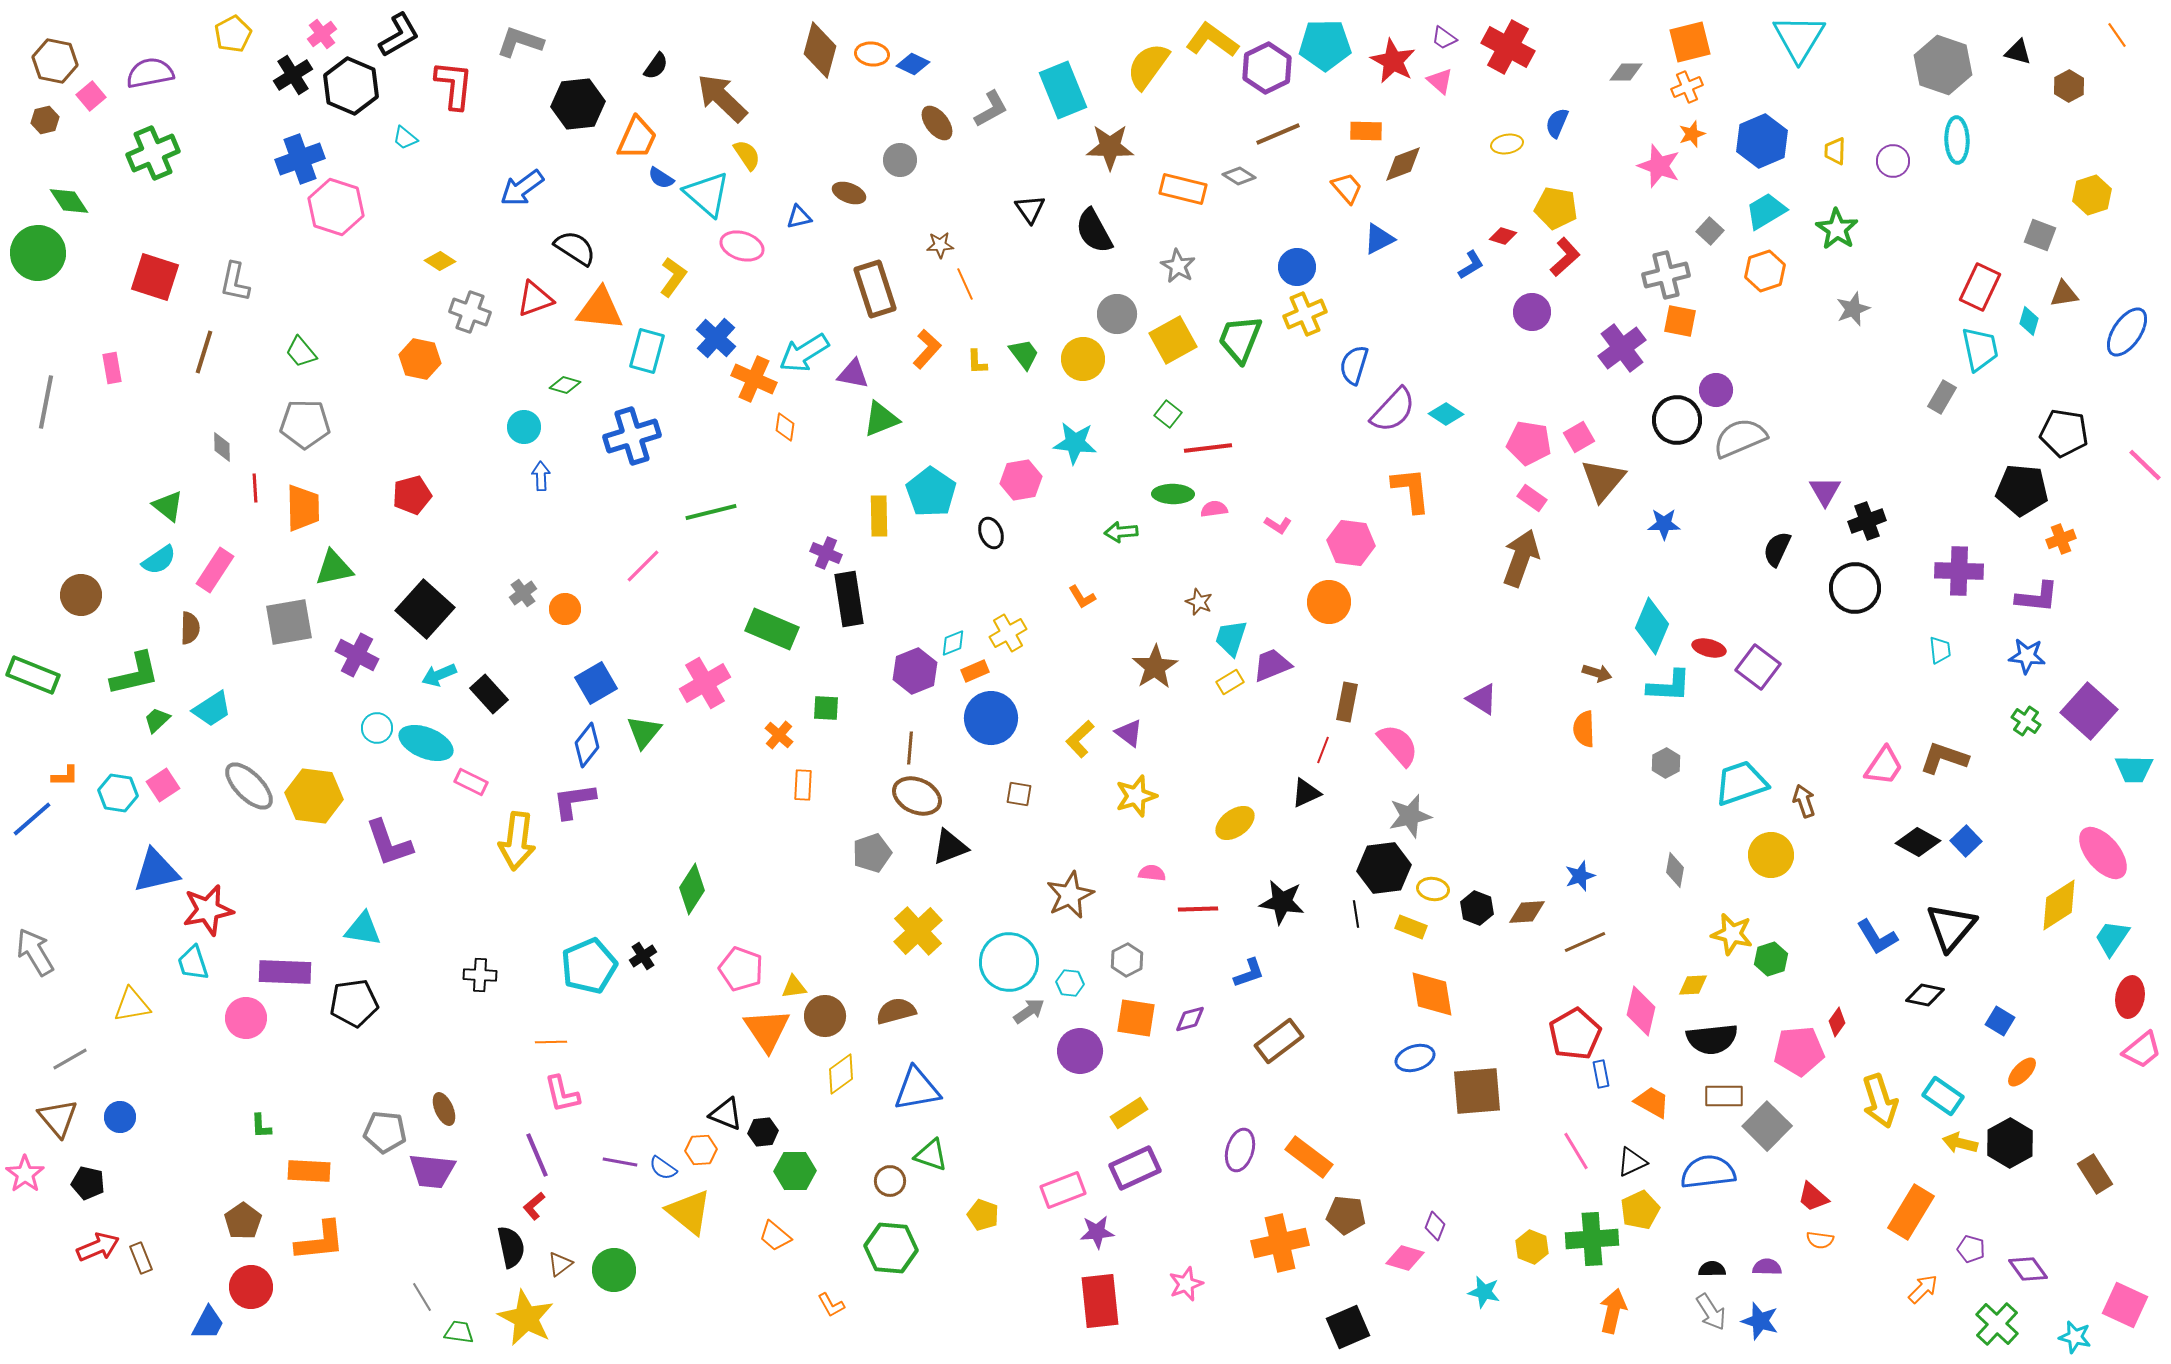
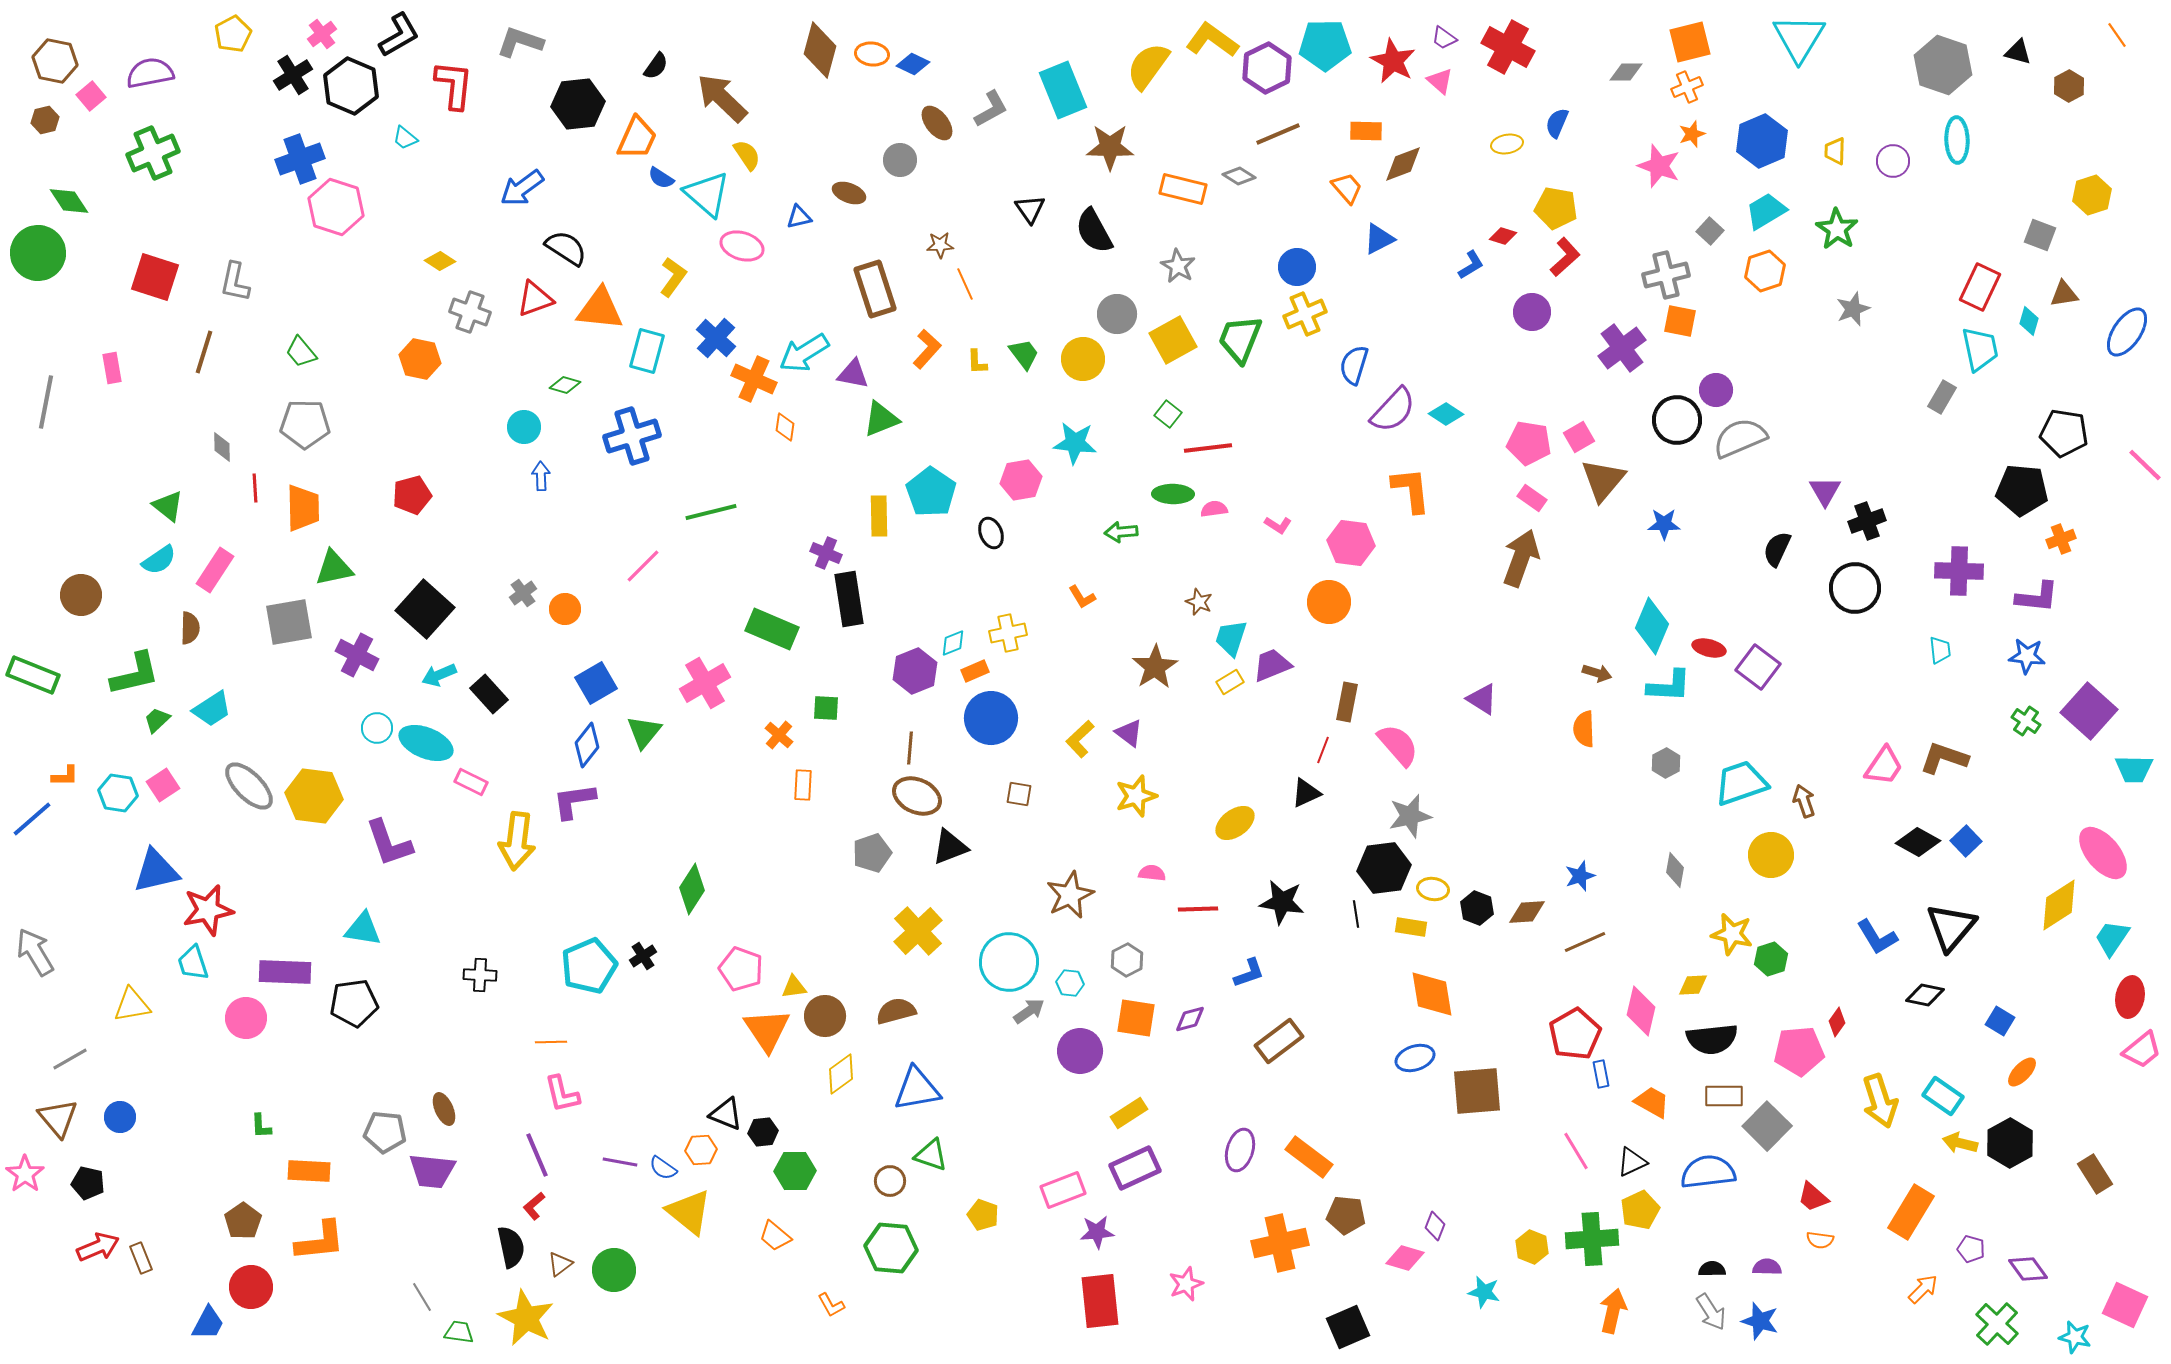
black semicircle at (575, 248): moved 9 px left
yellow cross at (1008, 633): rotated 18 degrees clockwise
yellow rectangle at (1411, 927): rotated 12 degrees counterclockwise
